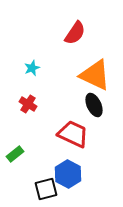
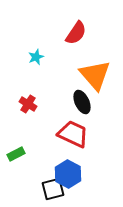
red semicircle: moved 1 px right
cyan star: moved 4 px right, 11 px up
orange triangle: rotated 24 degrees clockwise
black ellipse: moved 12 px left, 3 px up
green rectangle: moved 1 px right; rotated 12 degrees clockwise
black square: moved 7 px right
